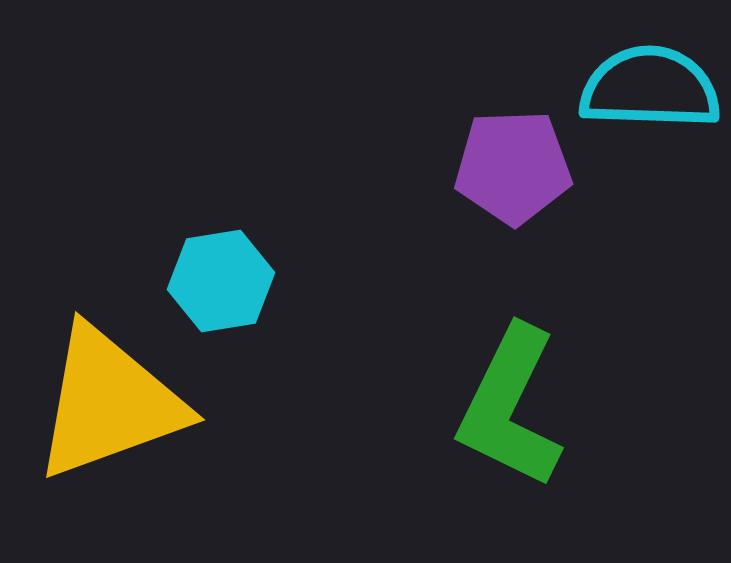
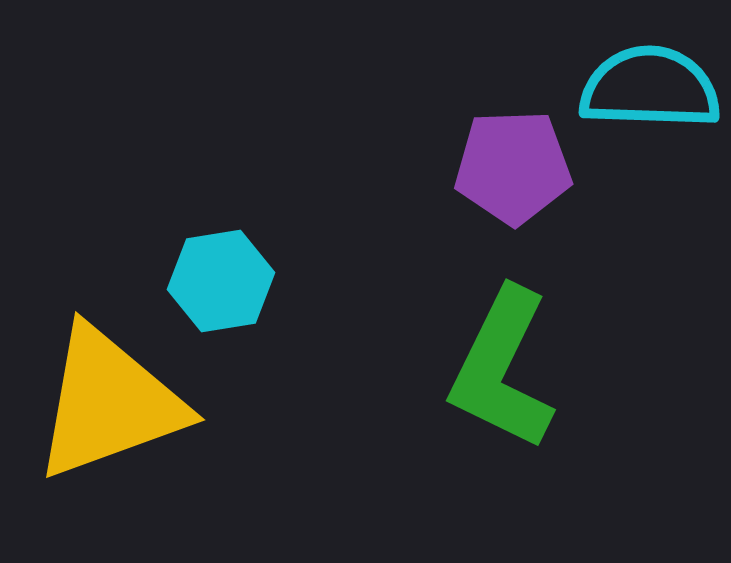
green L-shape: moved 8 px left, 38 px up
